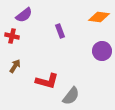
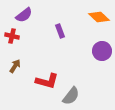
orange diamond: rotated 35 degrees clockwise
